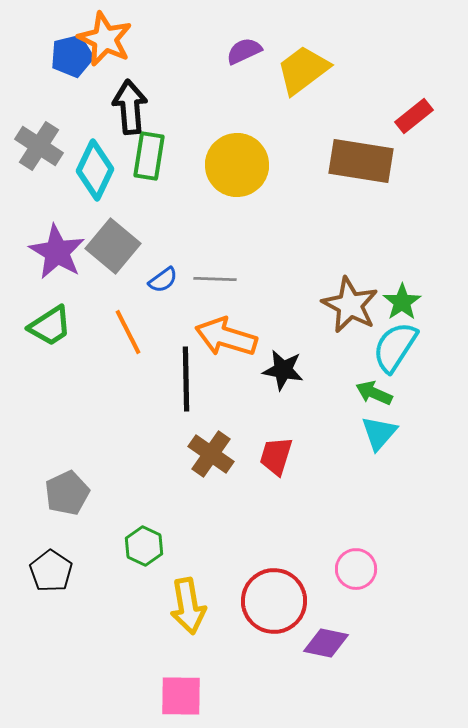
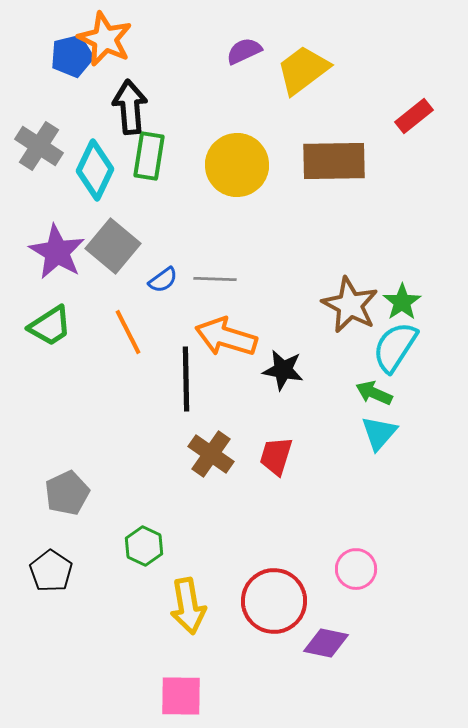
brown rectangle: moved 27 px left; rotated 10 degrees counterclockwise
